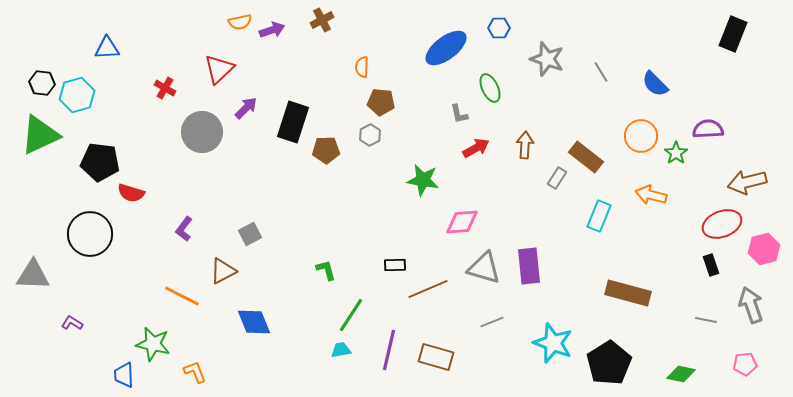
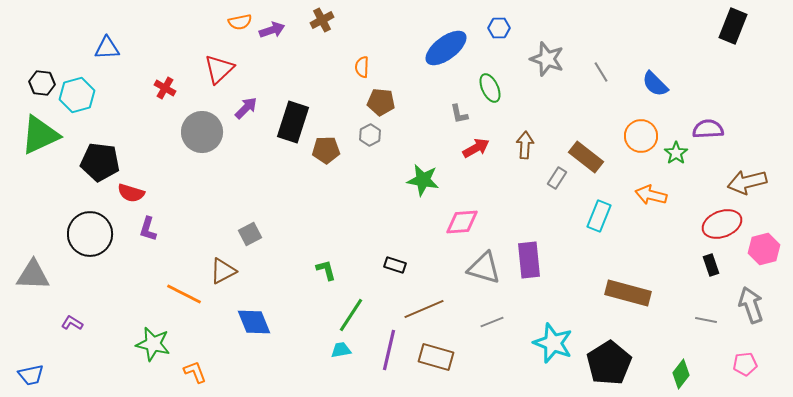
black rectangle at (733, 34): moved 8 px up
purple L-shape at (184, 229): moved 36 px left; rotated 20 degrees counterclockwise
black rectangle at (395, 265): rotated 20 degrees clockwise
purple rectangle at (529, 266): moved 6 px up
brown line at (428, 289): moved 4 px left, 20 px down
orange line at (182, 296): moved 2 px right, 2 px up
green diamond at (681, 374): rotated 64 degrees counterclockwise
blue trapezoid at (124, 375): moved 93 px left; rotated 100 degrees counterclockwise
